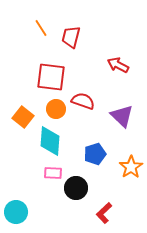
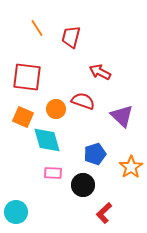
orange line: moved 4 px left
red arrow: moved 18 px left, 7 px down
red square: moved 24 px left
orange square: rotated 15 degrees counterclockwise
cyan diamond: moved 3 px left, 1 px up; rotated 20 degrees counterclockwise
black circle: moved 7 px right, 3 px up
